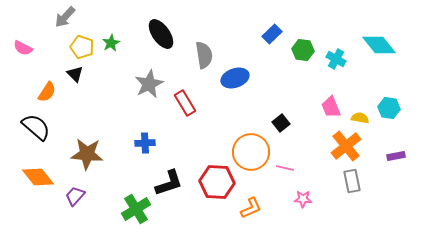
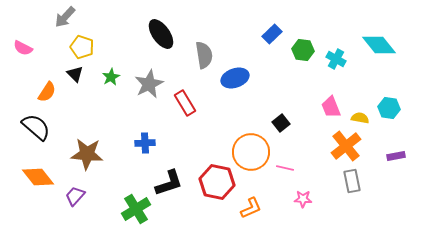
green star: moved 34 px down
red hexagon: rotated 8 degrees clockwise
